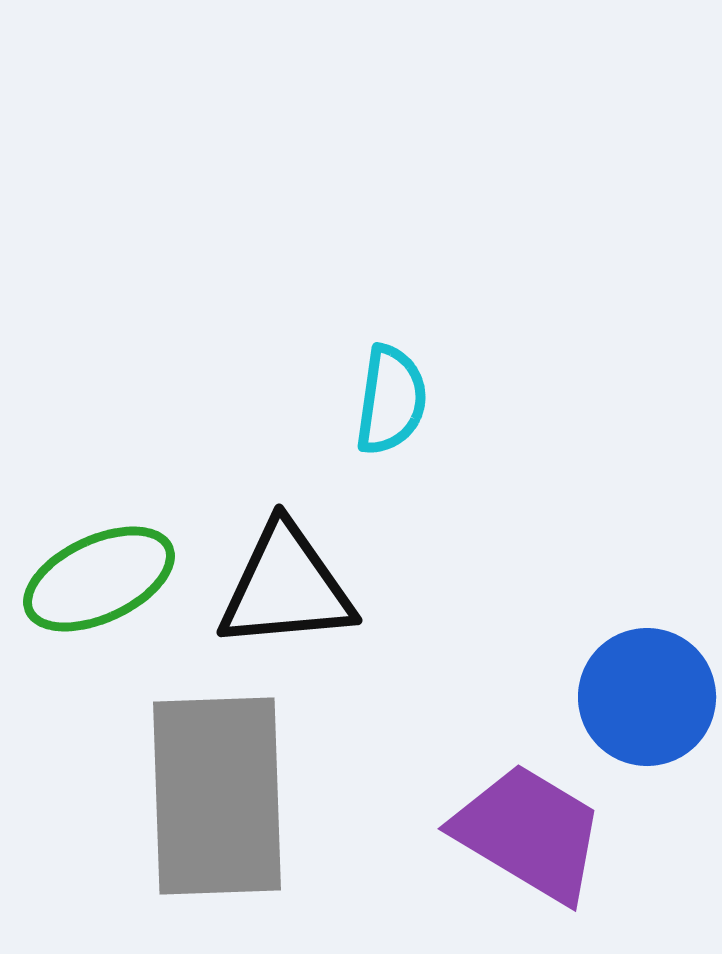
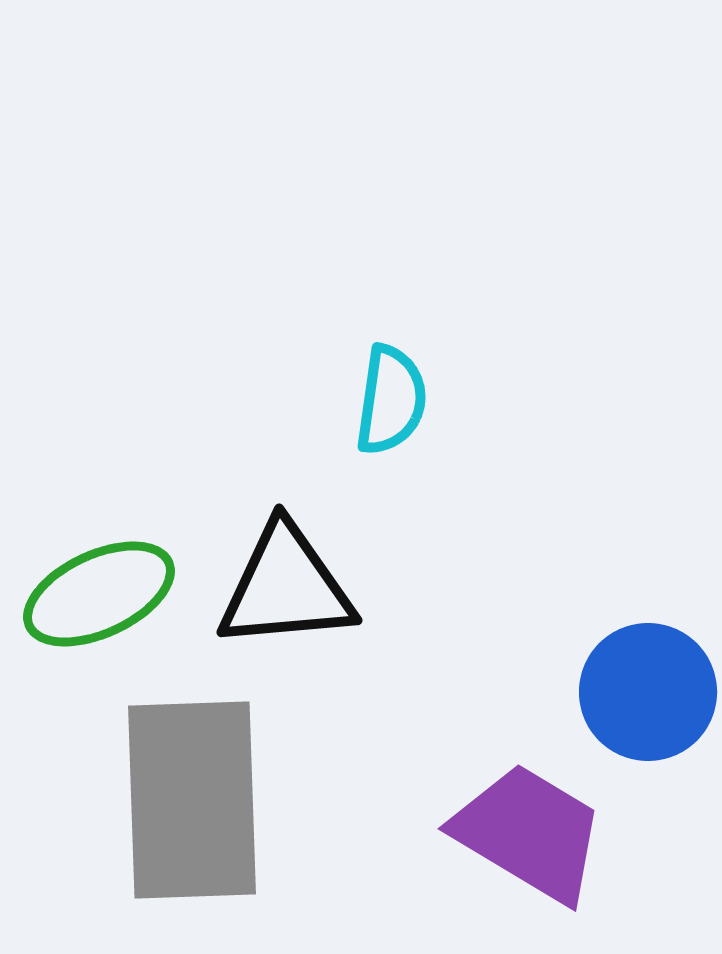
green ellipse: moved 15 px down
blue circle: moved 1 px right, 5 px up
gray rectangle: moved 25 px left, 4 px down
